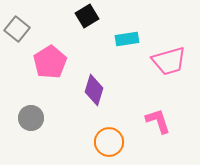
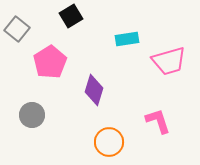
black square: moved 16 px left
gray circle: moved 1 px right, 3 px up
